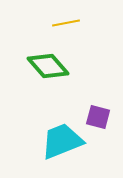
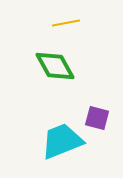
green diamond: moved 7 px right; rotated 12 degrees clockwise
purple square: moved 1 px left, 1 px down
